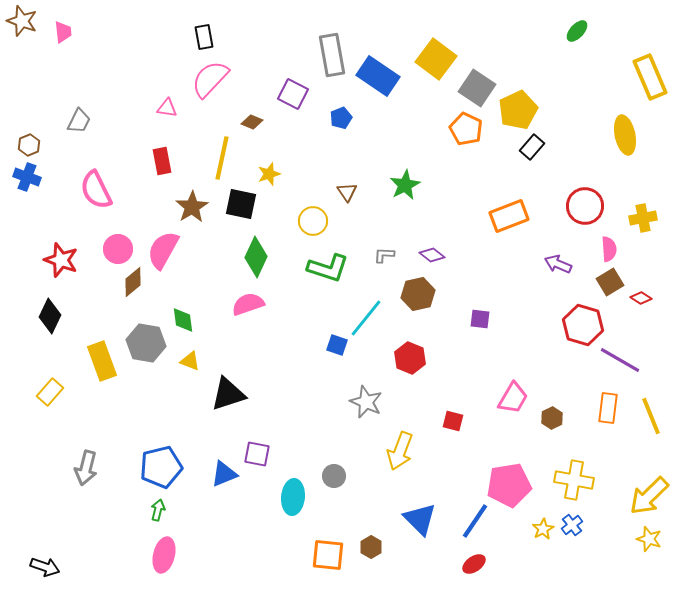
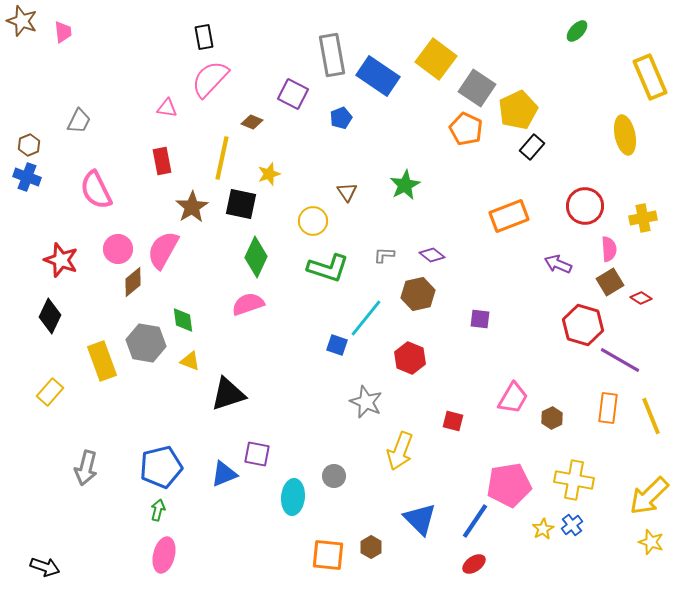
yellow star at (649, 539): moved 2 px right, 3 px down
